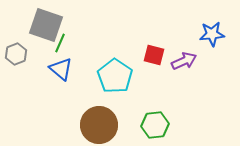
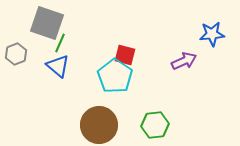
gray square: moved 1 px right, 2 px up
red square: moved 29 px left
blue triangle: moved 3 px left, 3 px up
